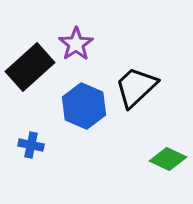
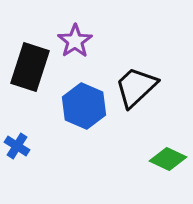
purple star: moved 1 px left, 3 px up
black rectangle: rotated 30 degrees counterclockwise
blue cross: moved 14 px left, 1 px down; rotated 20 degrees clockwise
